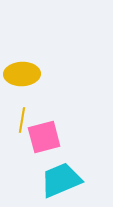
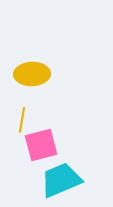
yellow ellipse: moved 10 px right
pink square: moved 3 px left, 8 px down
